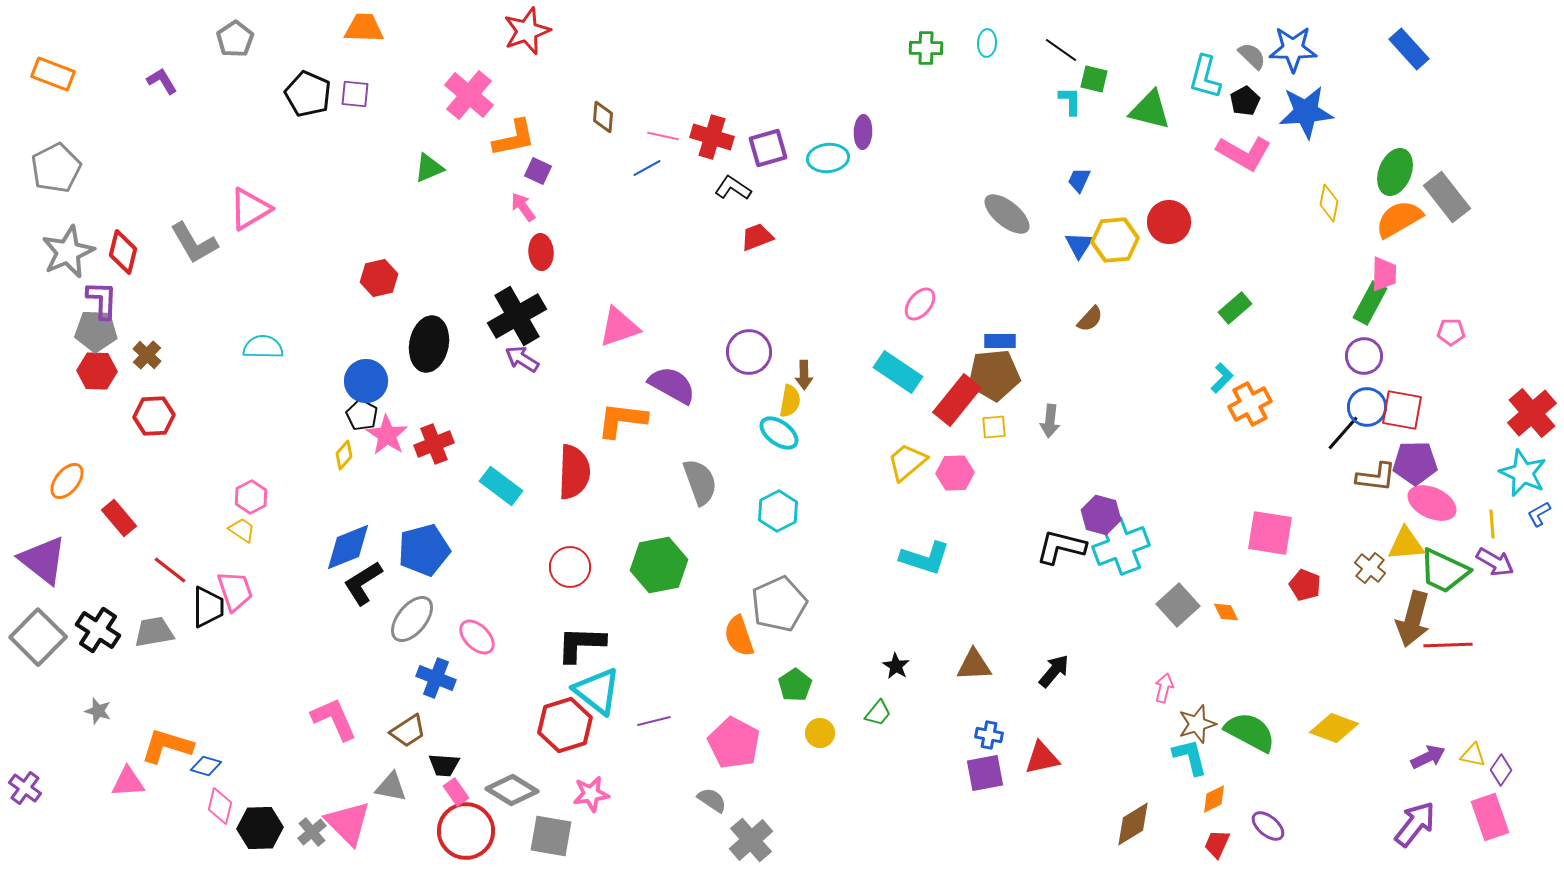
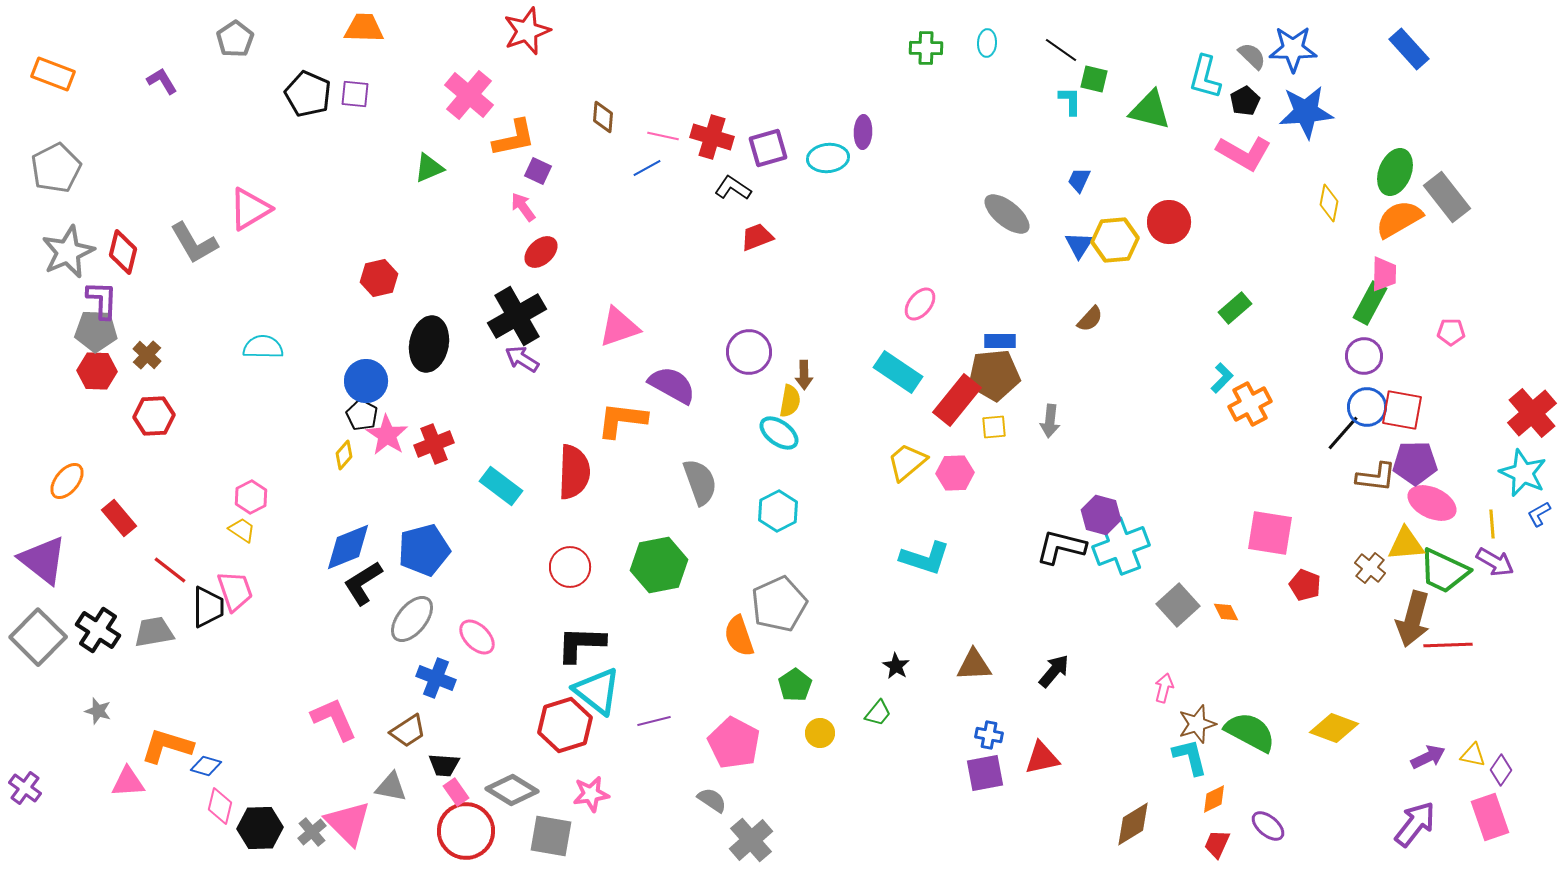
red ellipse at (541, 252): rotated 52 degrees clockwise
